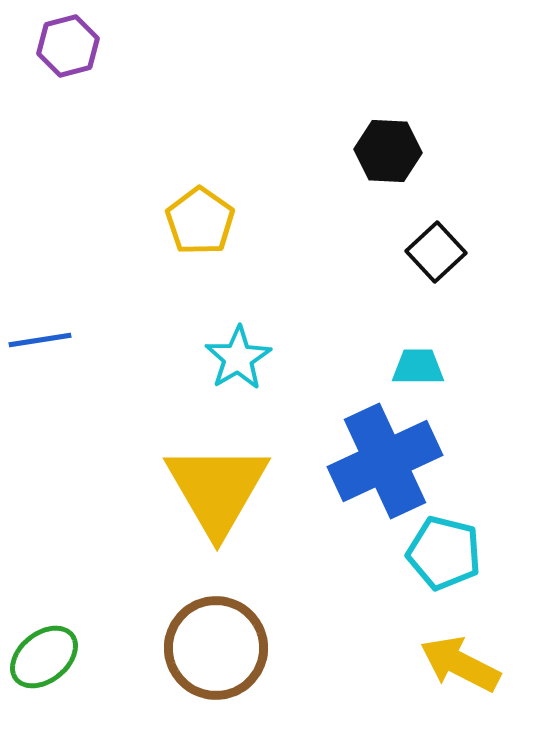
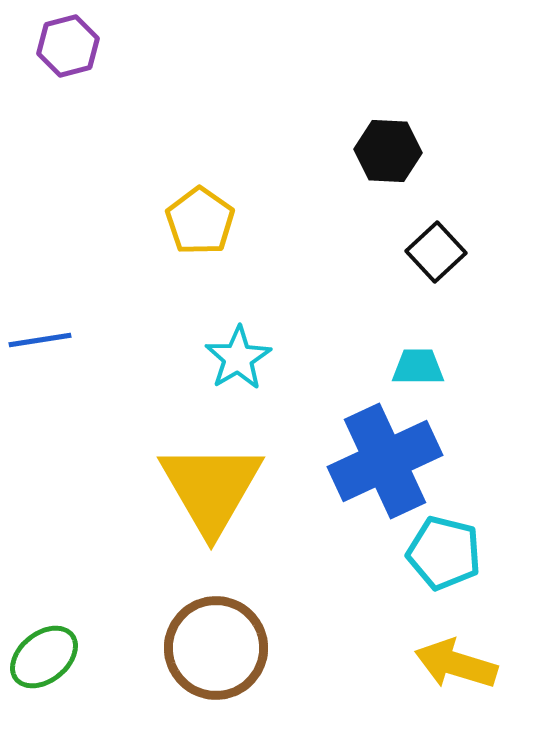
yellow triangle: moved 6 px left, 1 px up
yellow arrow: moved 4 px left; rotated 10 degrees counterclockwise
